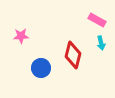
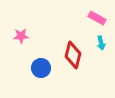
pink rectangle: moved 2 px up
